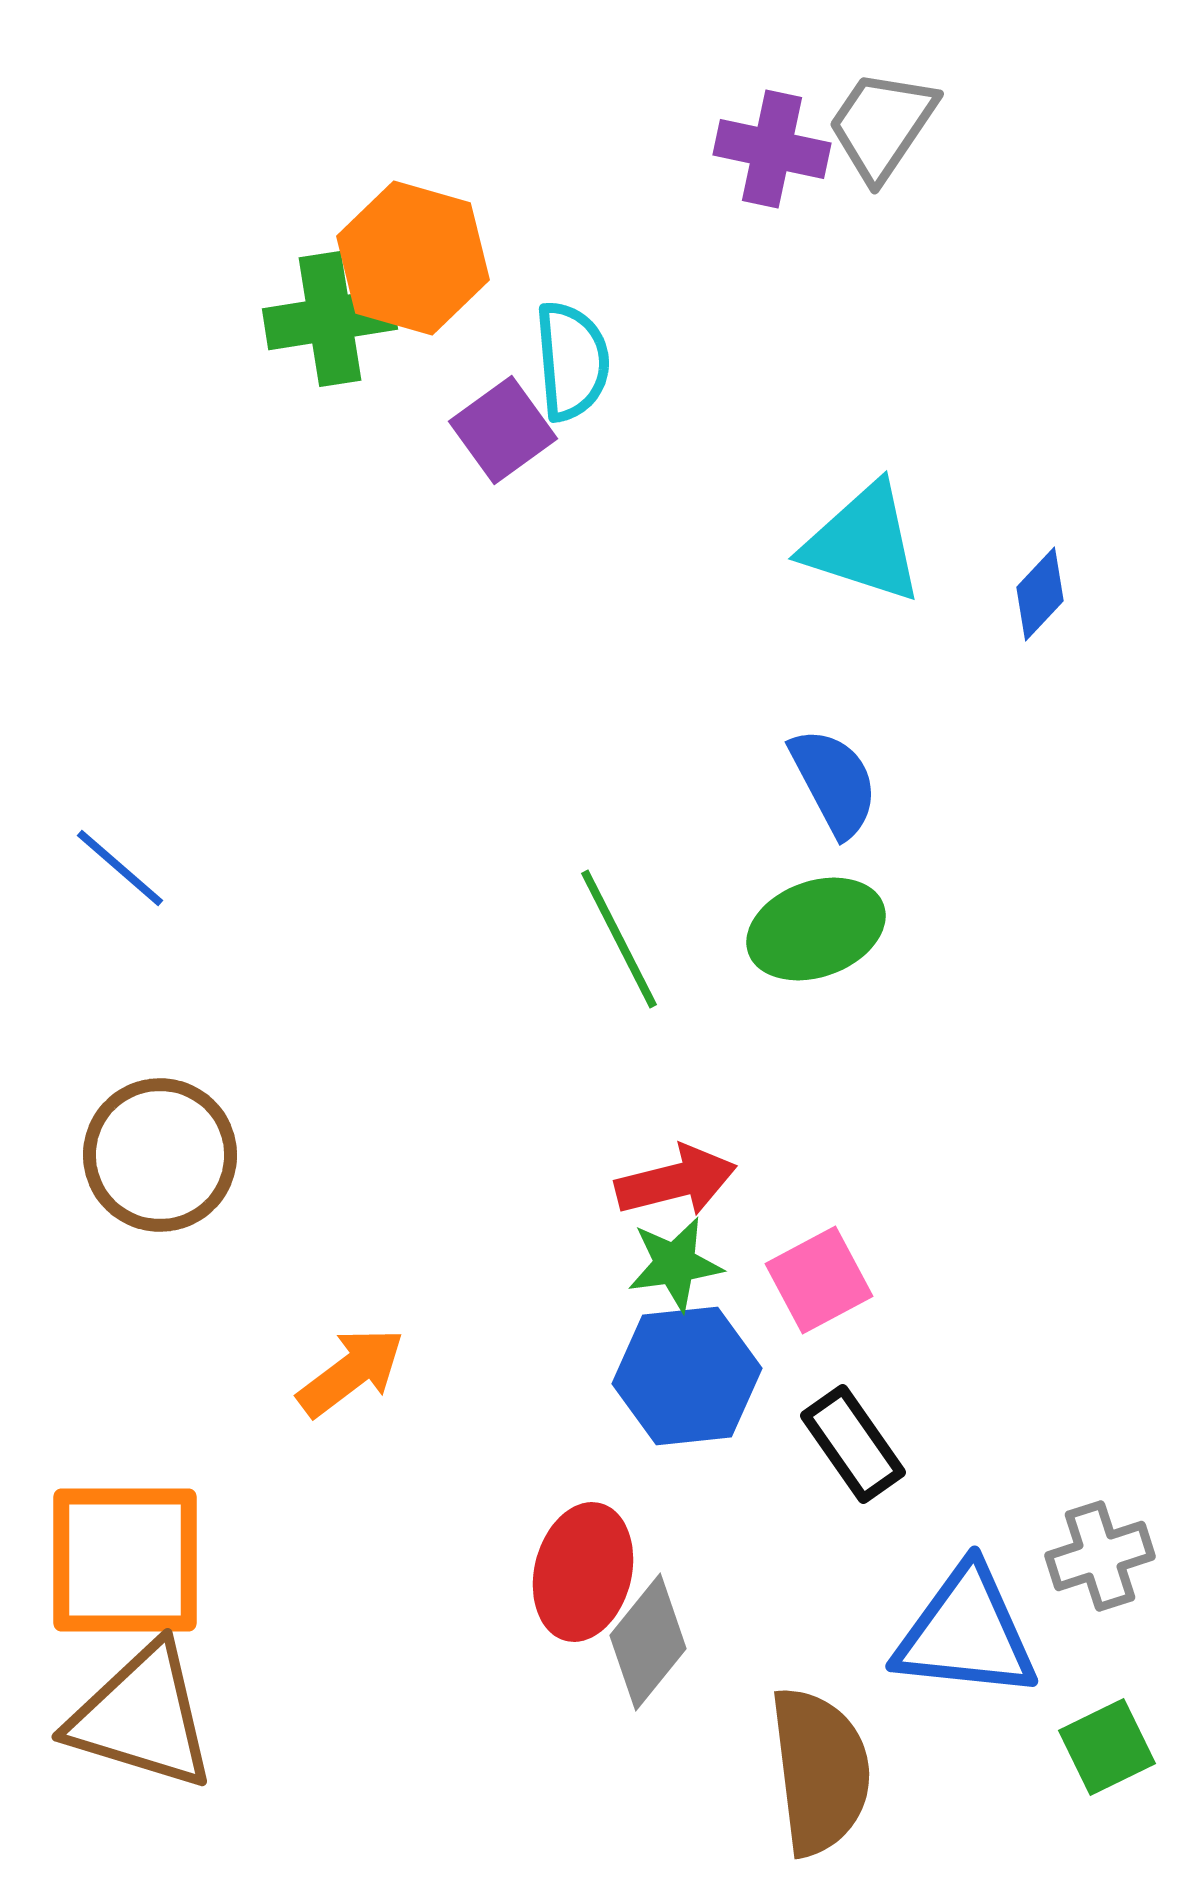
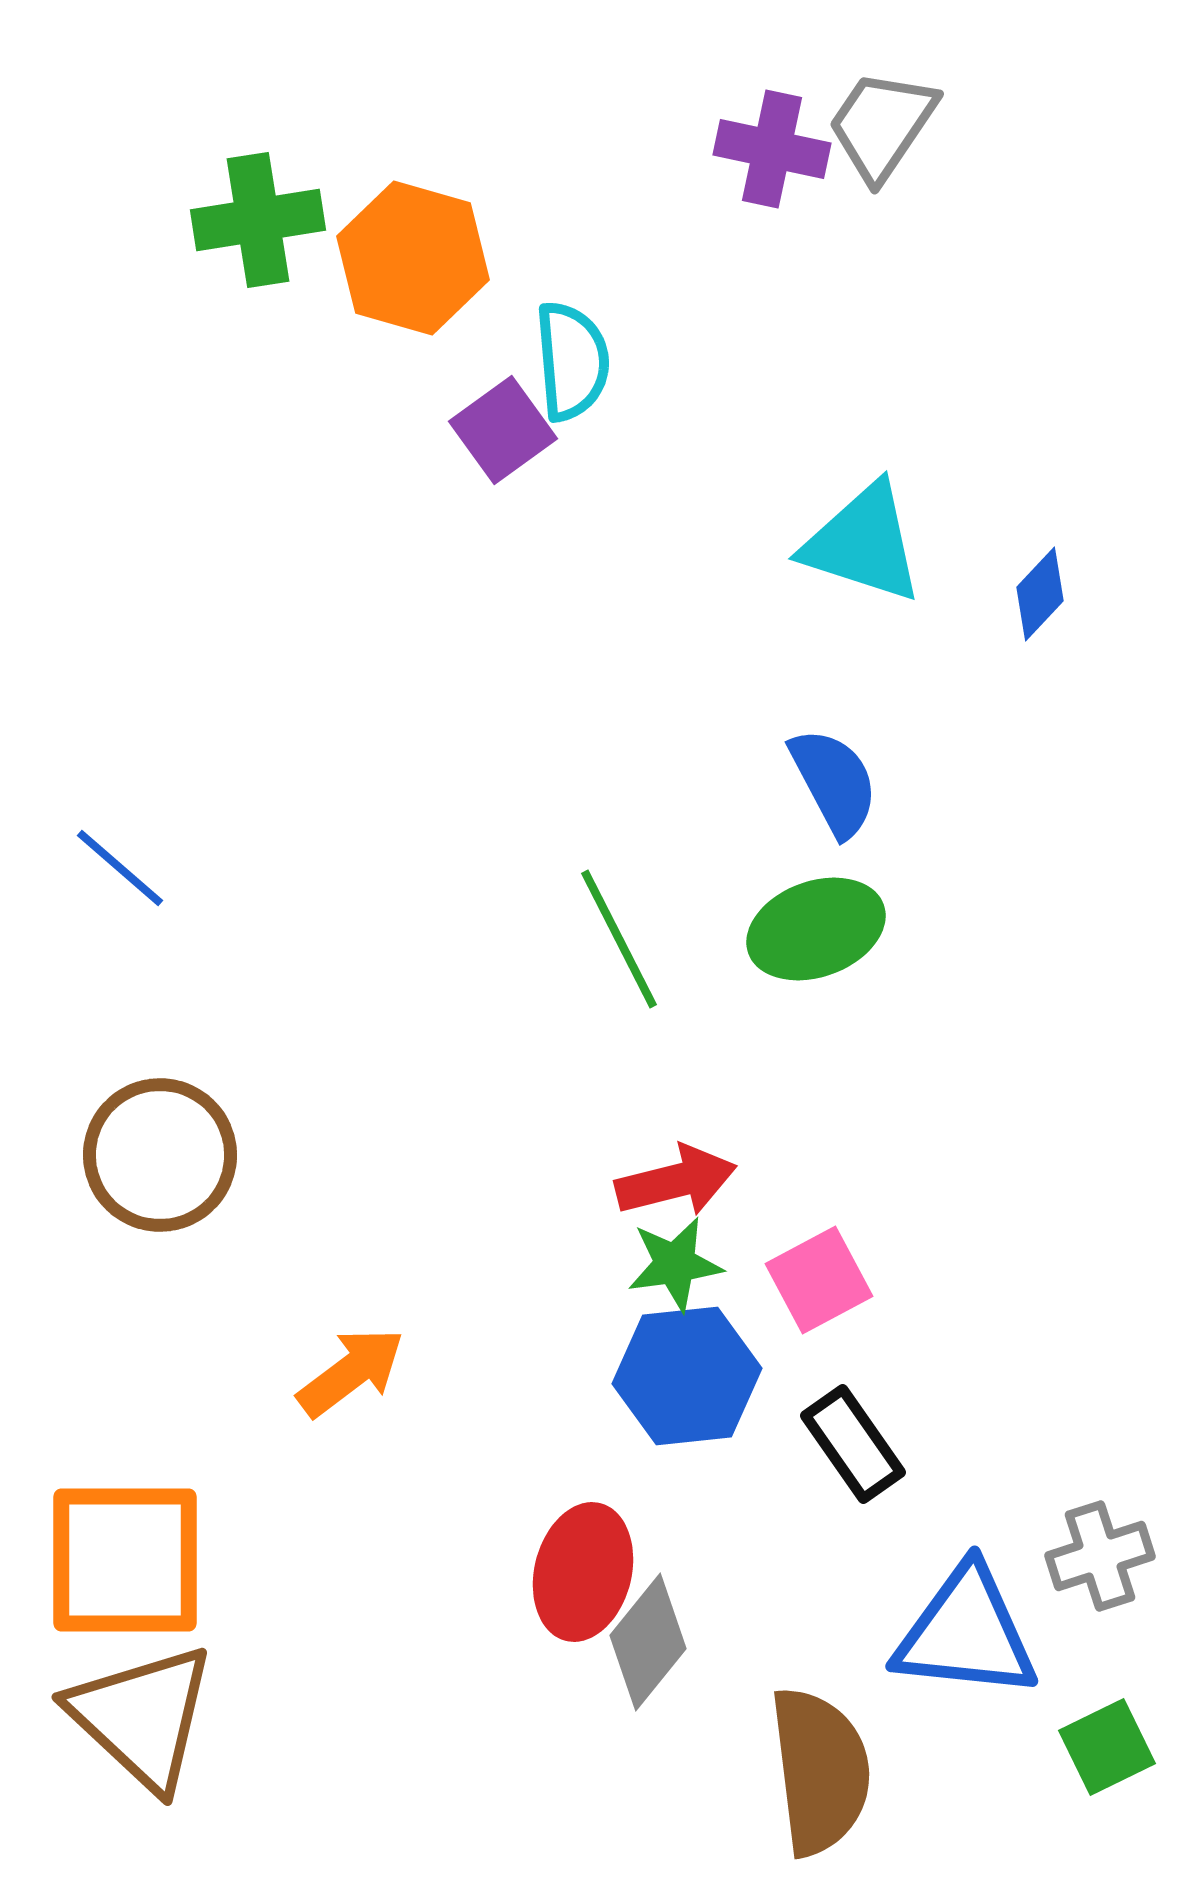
green cross: moved 72 px left, 99 px up
brown triangle: rotated 26 degrees clockwise
